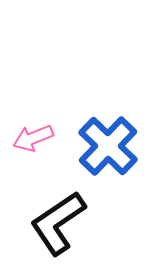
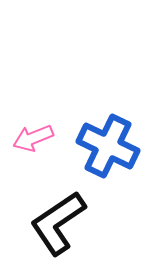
blue cross: rotated 18 degrees counterclockwise
